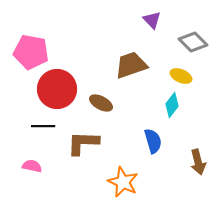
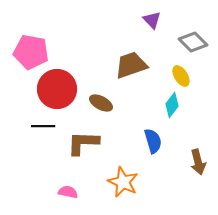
yellow ellipse: rotated 35 degrees clockwise
pink semicircle: moved 36 px right, 26 px down
